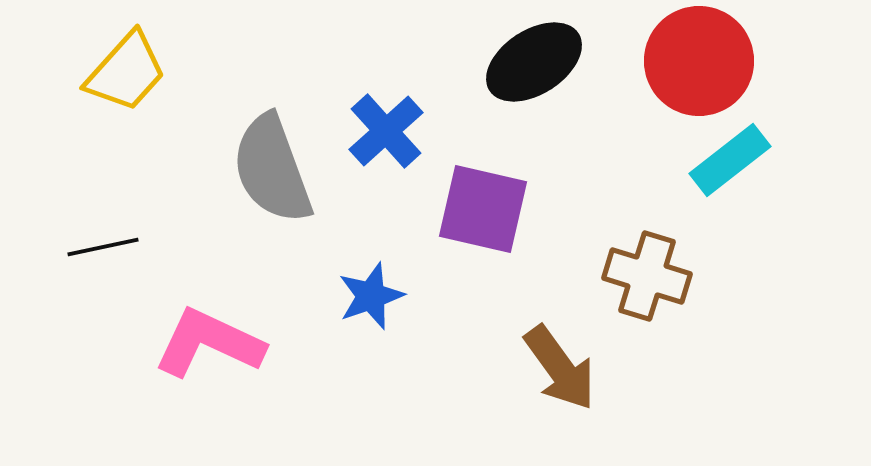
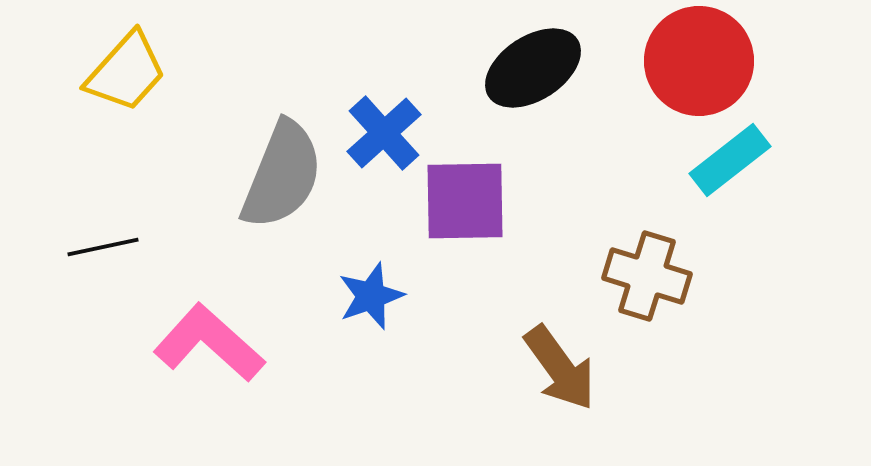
black ellipse: moved 1 px left, 6 px down
blue cross: moved 2 px left, 2 px down
gray semicircle: moved 10 px right, 6 px down; rotated 138 degrees counterclockwise
purple square: moved 18 px left, 8 px up; rotated 14 degrees counterclockwise
pink L-shape: rotated 17 degrees clockwise
